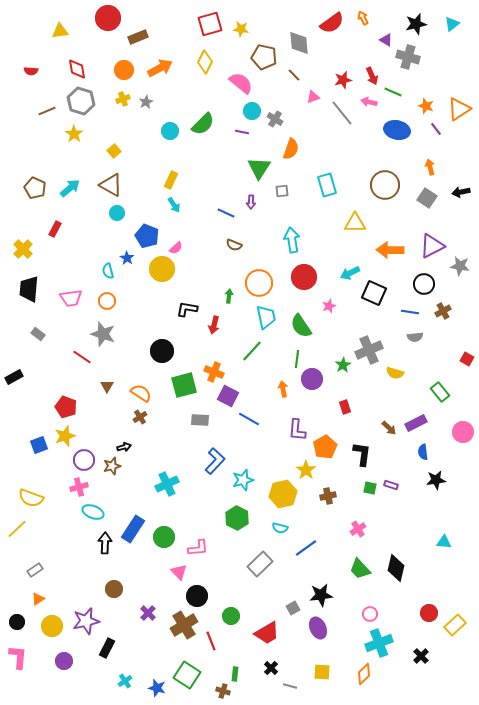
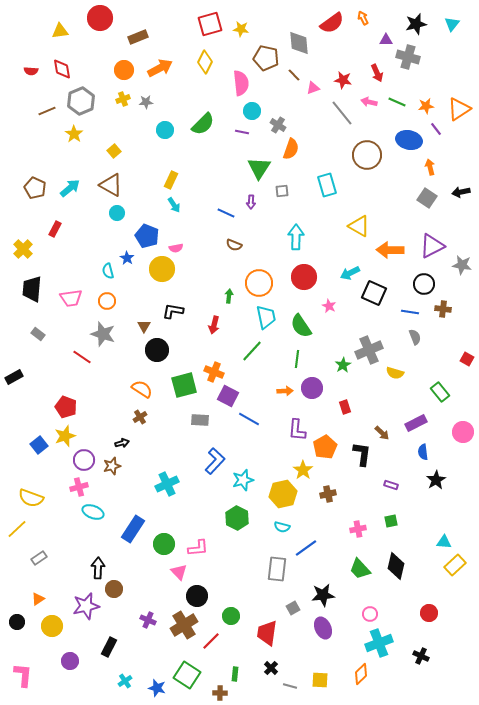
red circle at (108, 18): moved 8 px left
cyan triangle at (452, 24): rotated 14 degrees counterclockwise
purple triangle at (386, 40): rotated 32 degrees counterclockwise
brown pentagon at (264, 57): moved 2 px right, 1 px down
red diamond at (77, 69): moved 15 px left
red arrow at (372, 76): moved 5 px right, 3 px up
red star at (343, 80): rotated 24 degrees clockwise
pink semicircle at (241, 83): rotated 45 degrees clockwise
green line at (393, 92): moved 4 px right, 10 px down
pink triangle at (313, 97): moved 9 px up
gray hexagon at (81, 101): rotated 20 degrees clockwise
gray star at (146, 102): rotated 24 degrees clockwise
orange star at (426, 106): rotated 28 degrees counterclockwise
gray cross at (275, 119): moved 3 px right, 6 px down
blue ellipse at (397, 130): moved 12 px right, 10 px down
cyan circle at (170, 131): moved 5 px left, 1 px up
brown circle at (385, 185): moved 18 px left, 30 px up
yellow triangle at (355, 223): moved 4 px right, 3 px down; rotated 30 degrees clockwise
cyan arrow at (292, 240): moved 4 px right, 3 px up; rotated 10 degrees clockwise
pink semicircle at (176, 248): rotated 32 degrees clockwise
gray star at (460, 266): moved 2 px right, 1 px up
black trapezoid at (29, 289): moved 3 px right
pink star at (329, 306): rotated 24 degrees counterclockwise
black L-shape at (187, 309): moved 14 px left, 2 px down
brown cross at (443, 311): moved 2 px up; rotated 35 degrees clockwise
gray semicircle at (415, 337): rotated 105 degrees counterclockwise
black circle at (162, 351): moved 5 px left, 1 px up
purple circle at (312, 379): moved 9 px down
brown triangle at (107, 386): moved 37 px right, 60 px up
orange arrow at (283, 389): moved 2 px right, 2 px down; rotated 98 degrees clockwise
orange semicircle at (141, 393): moved 1 px right, 4 px up
brown arrow at (389, 428): moved 7 px left, 5 px down
blue square at (39, 445): rotated 18 degrees counterclockwise
black arrow at (124, 447): moved 2 px left, 4 px up
yellow star at (306, 470): moved 3 px left
black star at (436, 480): rotated 24 degrees counterclockwise
green square at (370, 488): moved 21 px right, 33 px down; rotated 24 degrees counterclockwise
brown cross at (328, 496): moved 2 px up
cyan semicircle at (280, 528): moved 2 px right, 1 px up
pink cross at (358, 529): rotated 21 degrees clockwise
green circle at (164, 537): moved 7 px down
black arrow at (105, 543): moved 7 px left, 25 px down
gray rectangle at (260, 564): moved 17 px right, 5 px down; rotated 40 degrees counterclockwise
black diamond at (396, 568): moved 2 px up
gray rectangle at (35, 570): moved 4 px right, 12 px up
black star at (321, 595): moved 2 px right
purple cross at (148, 613): moved 7 px down; rotated 21 degrees counterclockwise
purple star at (86, 621): moved 15 px up
yellow rectangle at (455, 625): moved 60 px up
purple ellipse at (318, 628): moved 5 px right
red trapezoid at (267, 633): rotated 128 degrees clockwise
red line at (211, 641): rotated 66 degrees clockwise
black rectangle at (107, 648): moved 2 px right, 1 px up
black cross at (421, 656): rotated 21 degrees counterclockwise
pink L-shape at (18, 657): moved 5 px right, 18 px down
purple circle at (64, 661): moved 6 px right
yellow square at (322, 672): moved 2 px left, 8 px down
orange diamond at (364, 674): moved 3 px left
brown cross at (223, 691): moved 3 px left, 2 px down; rotated 16 degrees counterclockwise
